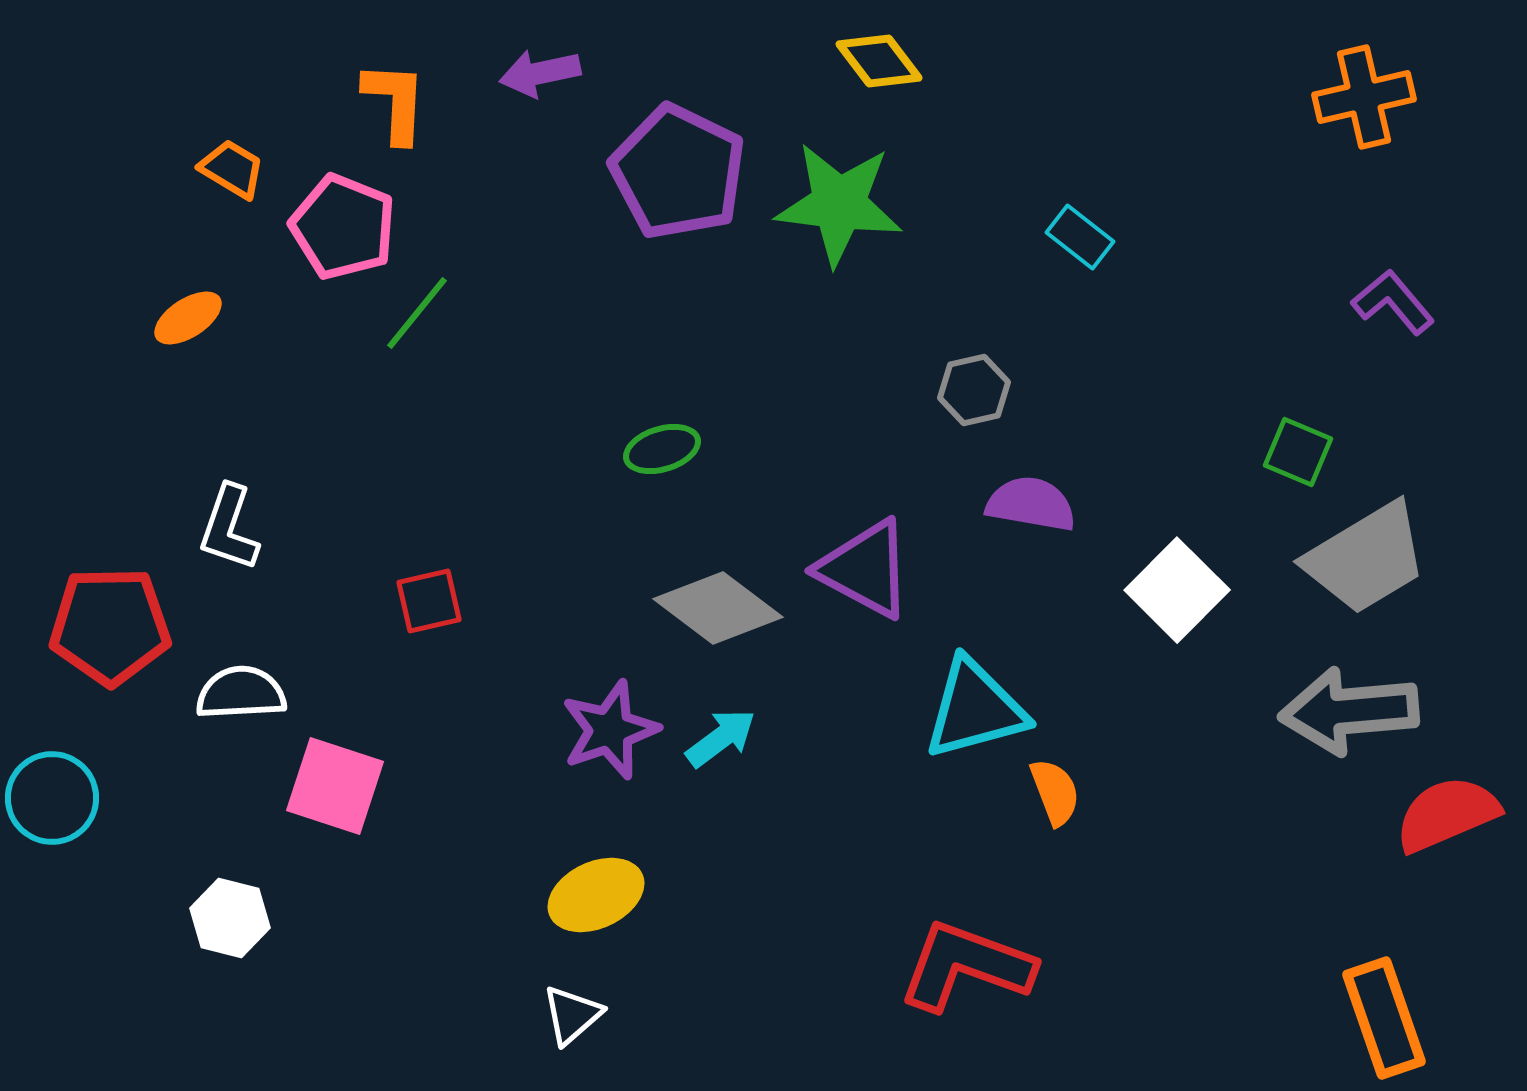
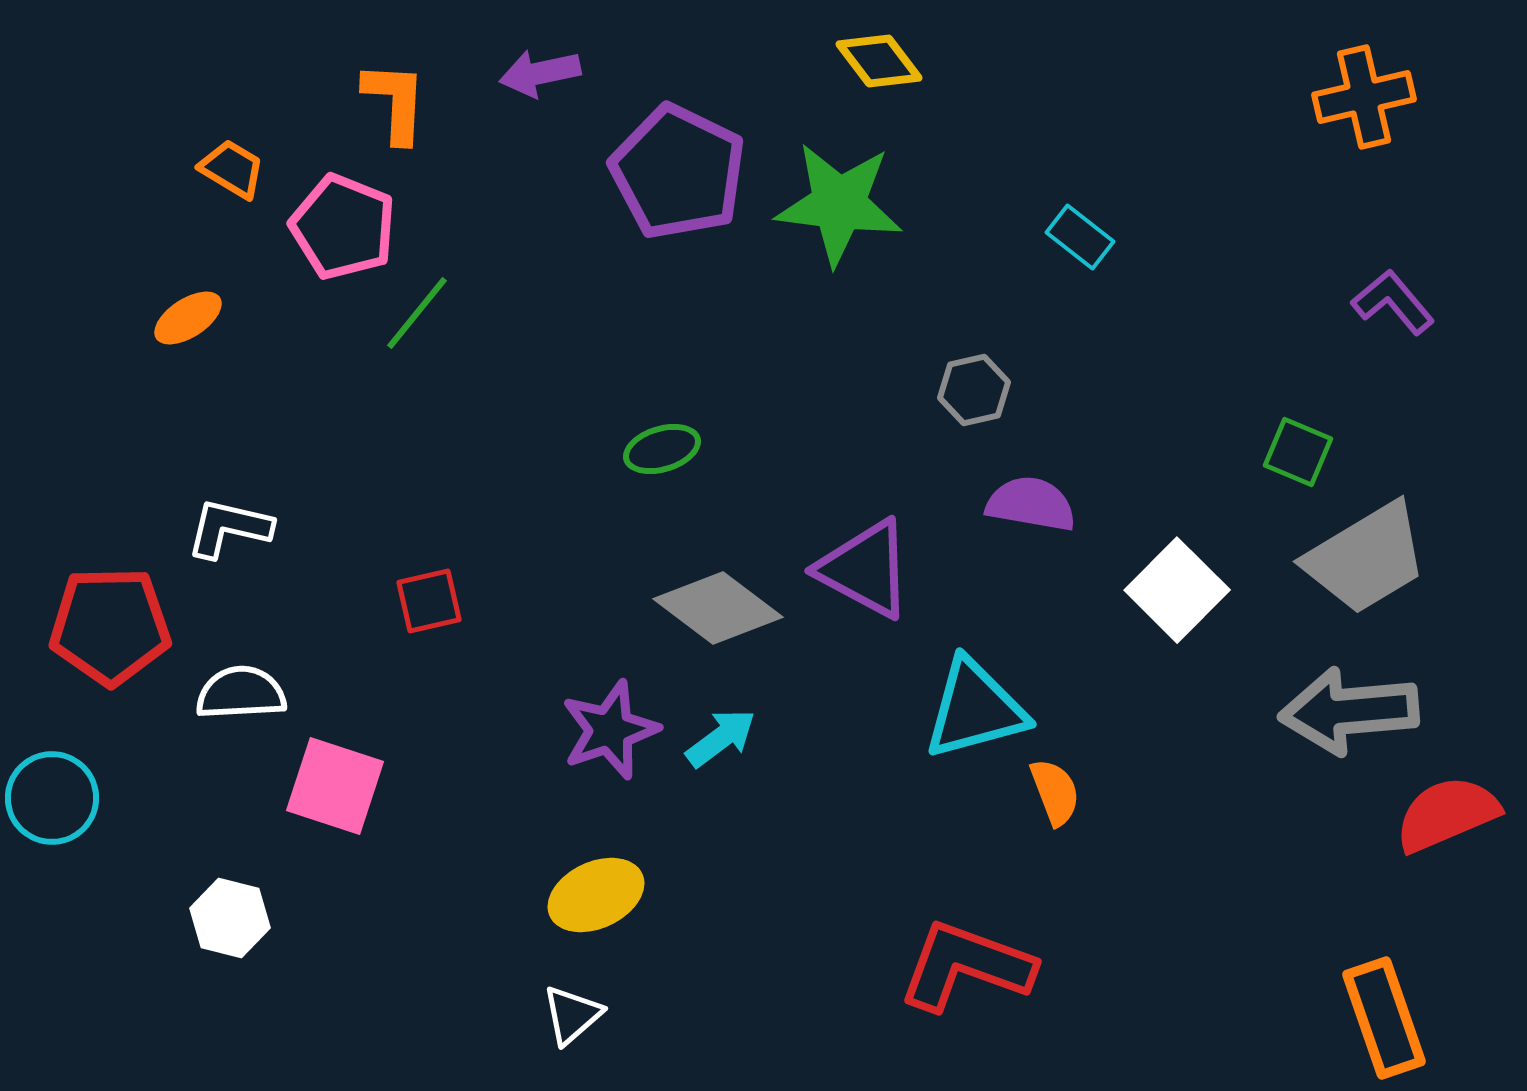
white L-shape: rotated 84 degrees clockwise
